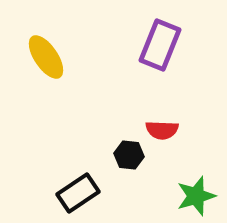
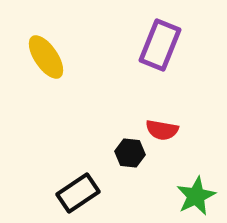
red semicircle: rotated 8 degrees clockwise
black hexagon: moved 1 px right, 2 px up
green star: rotated 9 degrees counterclockwise
